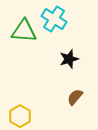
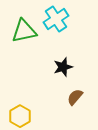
cyan cross: moved 2 px right; rotated 25 degrees clockwise
green triangle: rotated 16 degrees counterclockwise
black star: moved 6 px left, 8 px down
